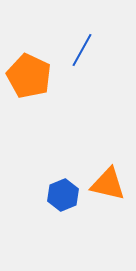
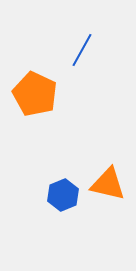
orange pentagon: moved 6 px right, 18 px down
